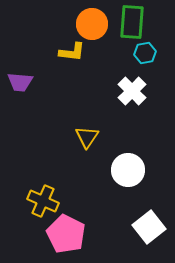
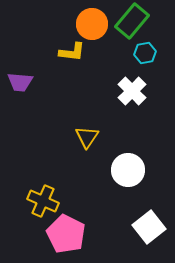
green rectangle: moved 1 px up; rotated 36 degrees clockwise
